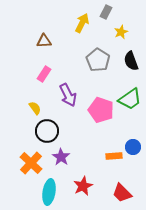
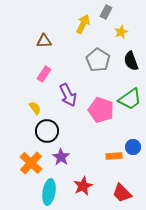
yellow arrow: moved 1 px right, 1 px down
